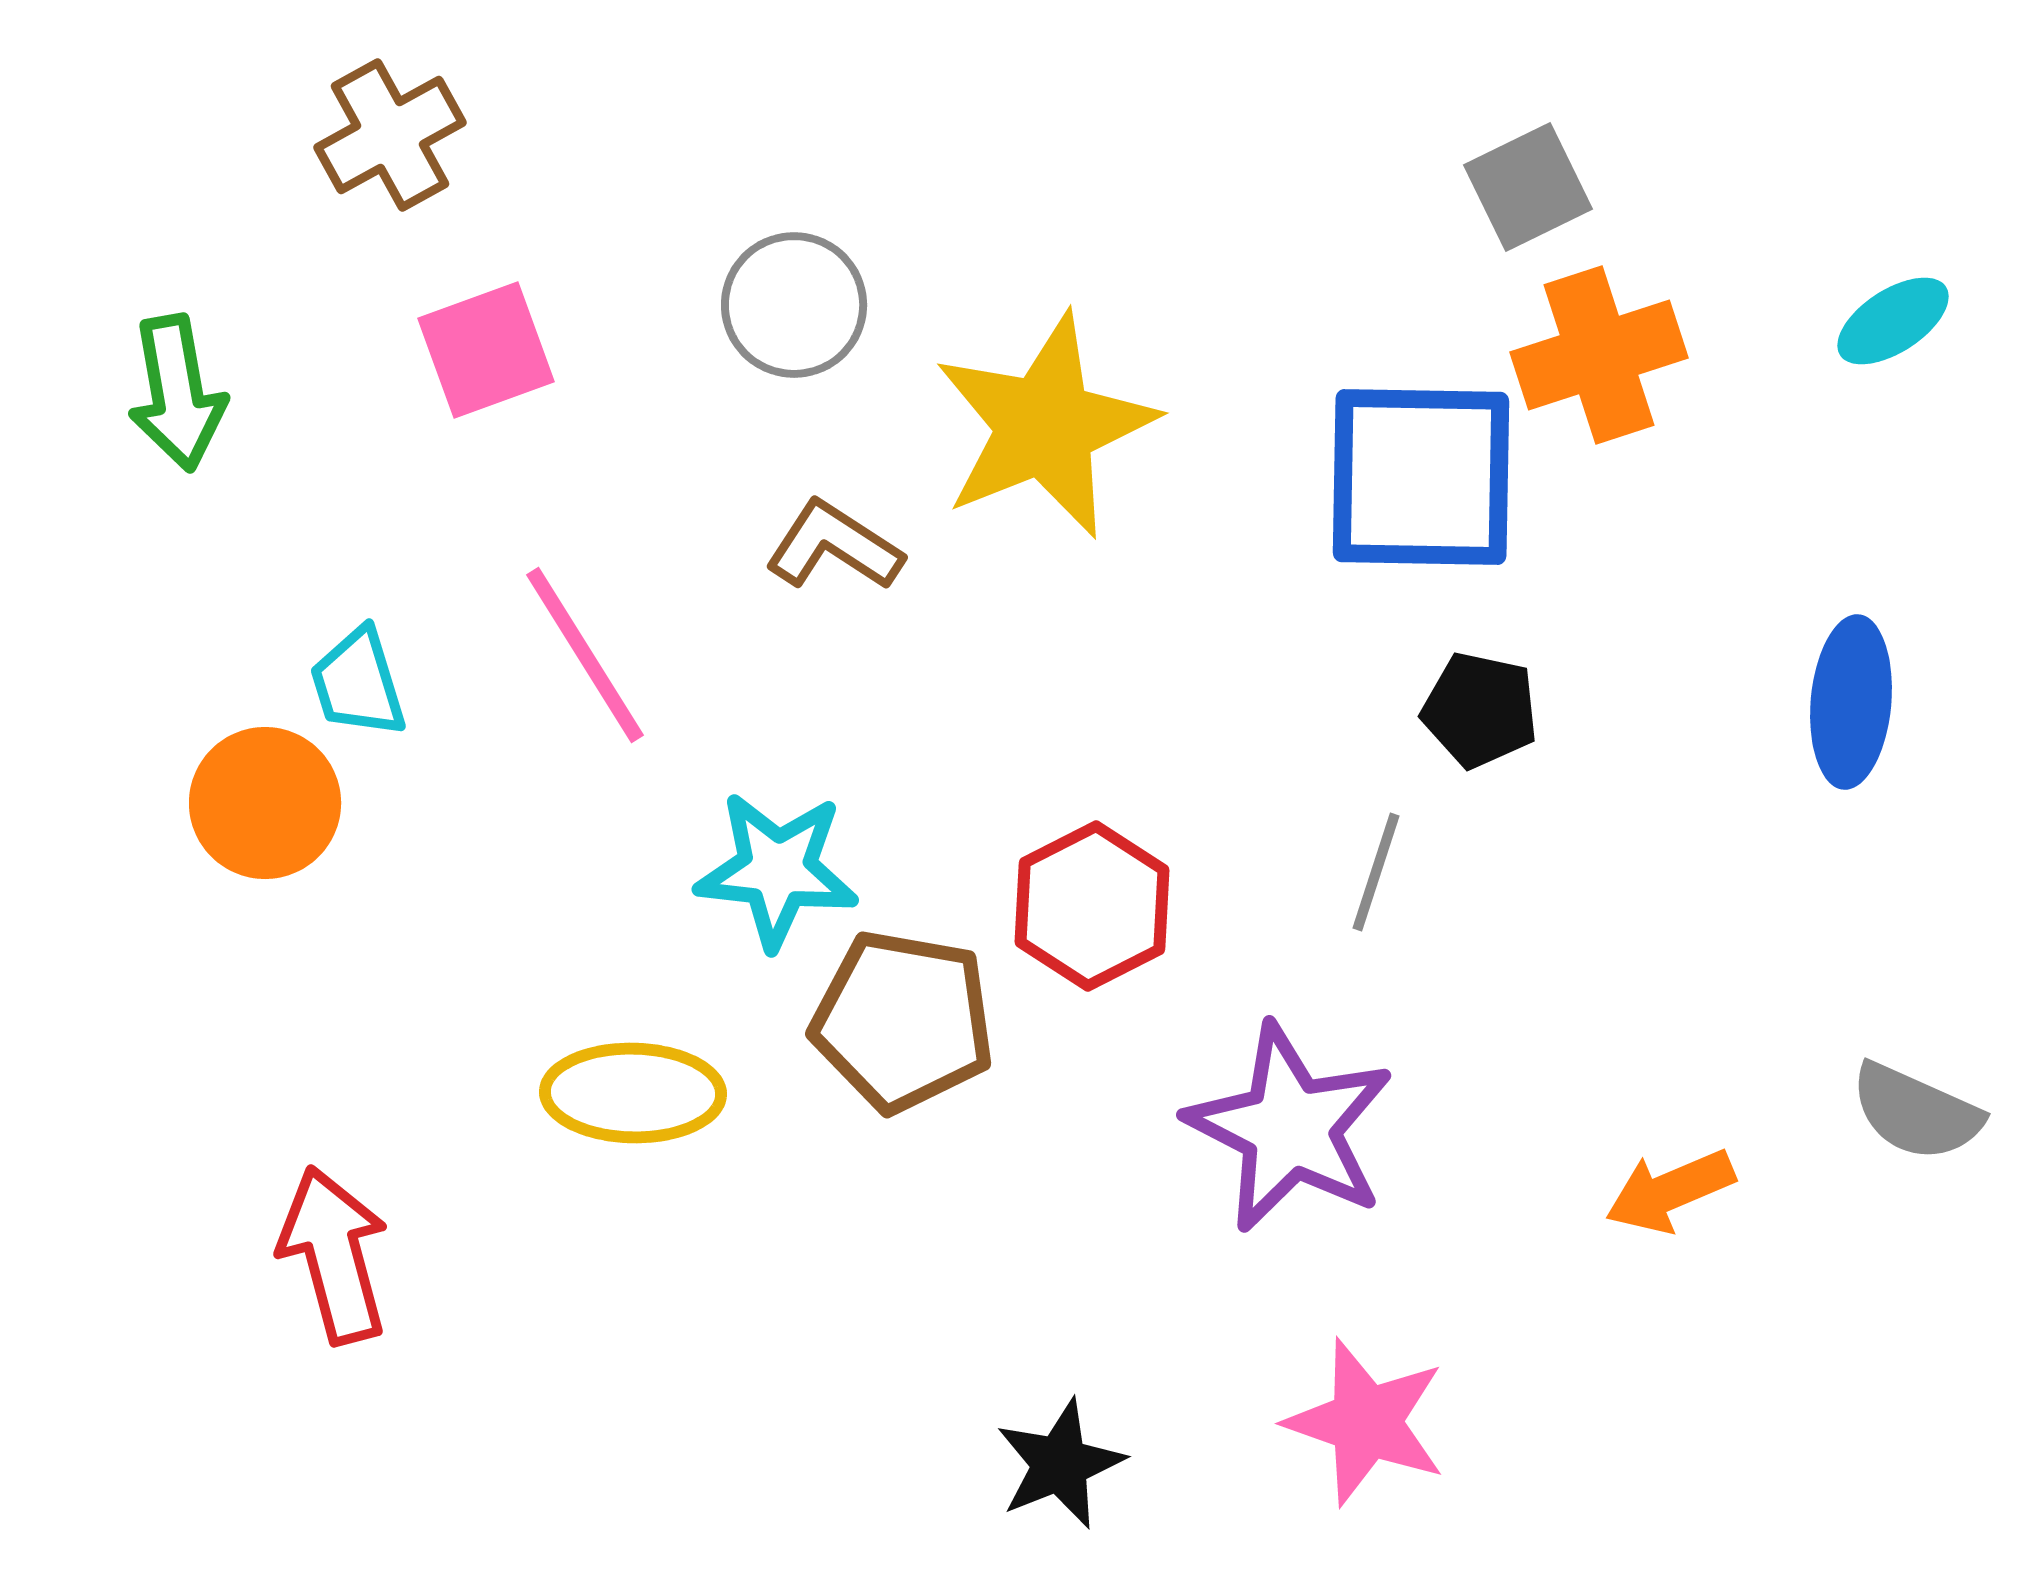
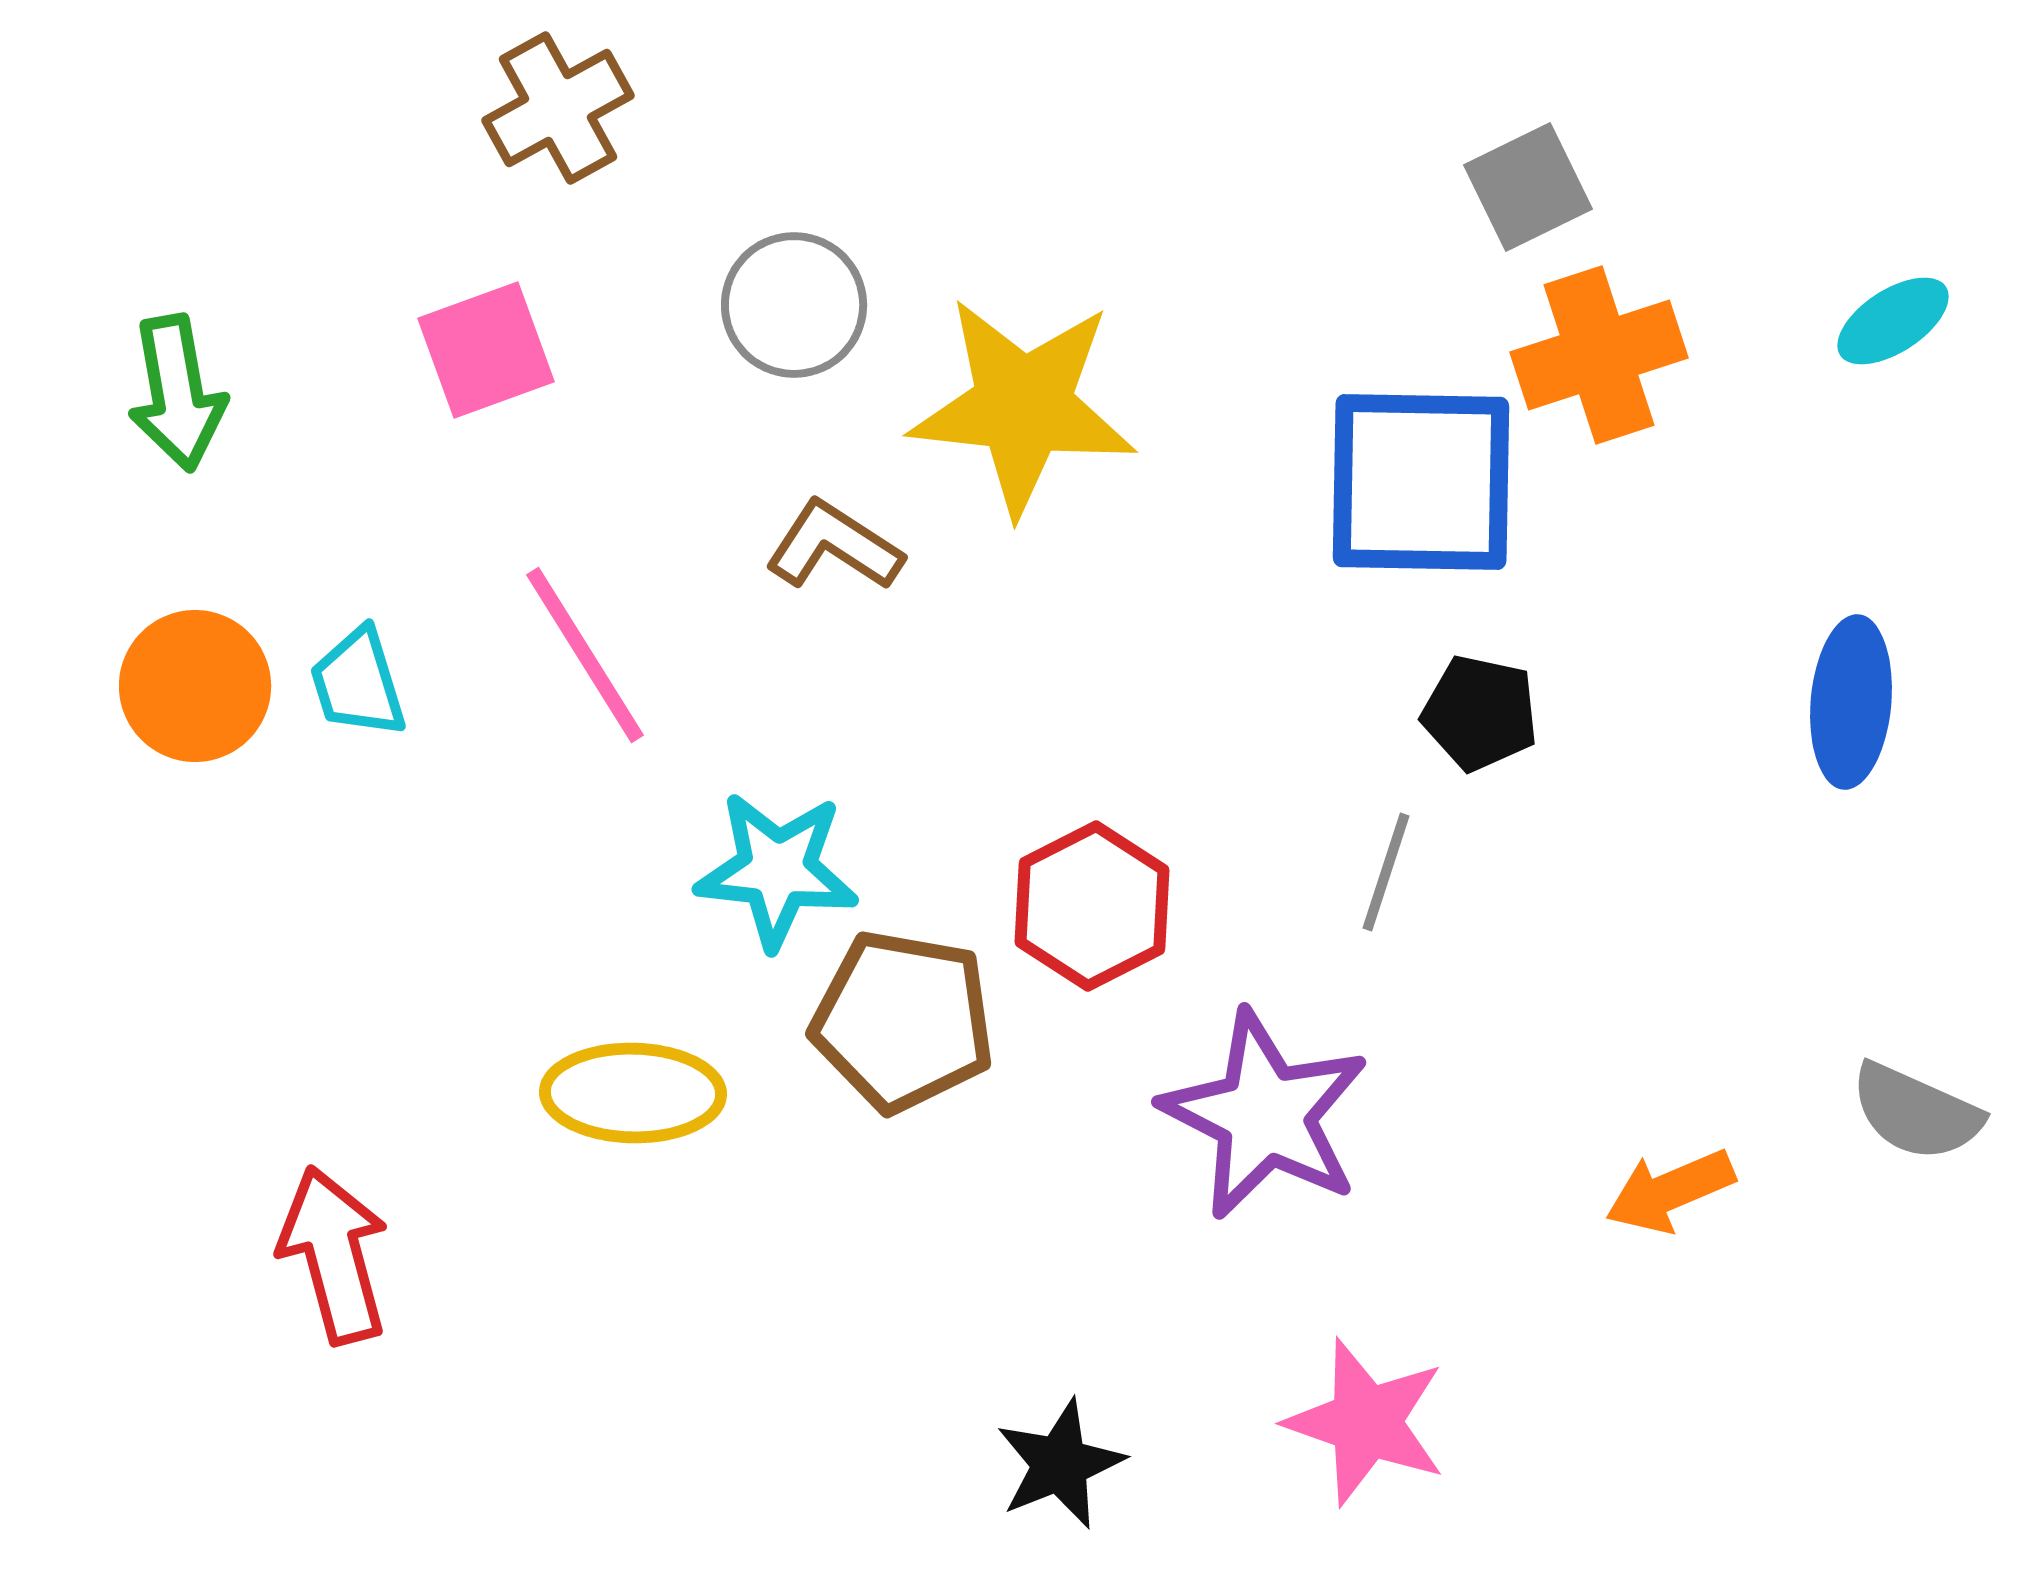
brown cross: moved 168 px right, 27 px up
yellow star: moved 22 px left, 20 px up; rotated 28 degrees clockwise
blue square: moved 5 px down
black pentagon: moved 3 px down
orange circle: moved 70 px left, 117 px up
gray line: moved 10 px right
purple star: moved 25 px left, 13 px up
